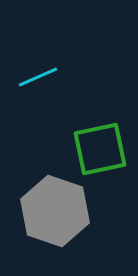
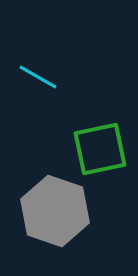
cyan line: rotated 54 degrees clockwise
